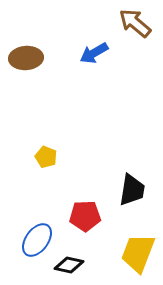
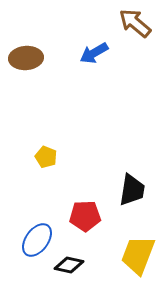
yellow trapezoid: moved 2 px down
